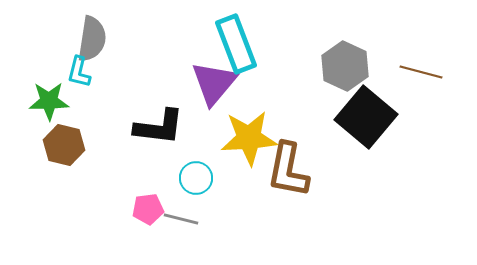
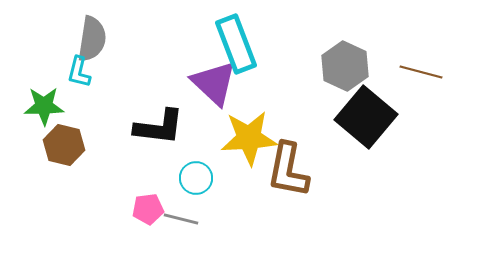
purple triangle: rotated 27 degrees counterclockwise
green star: moved 5 px left, 5 px down
